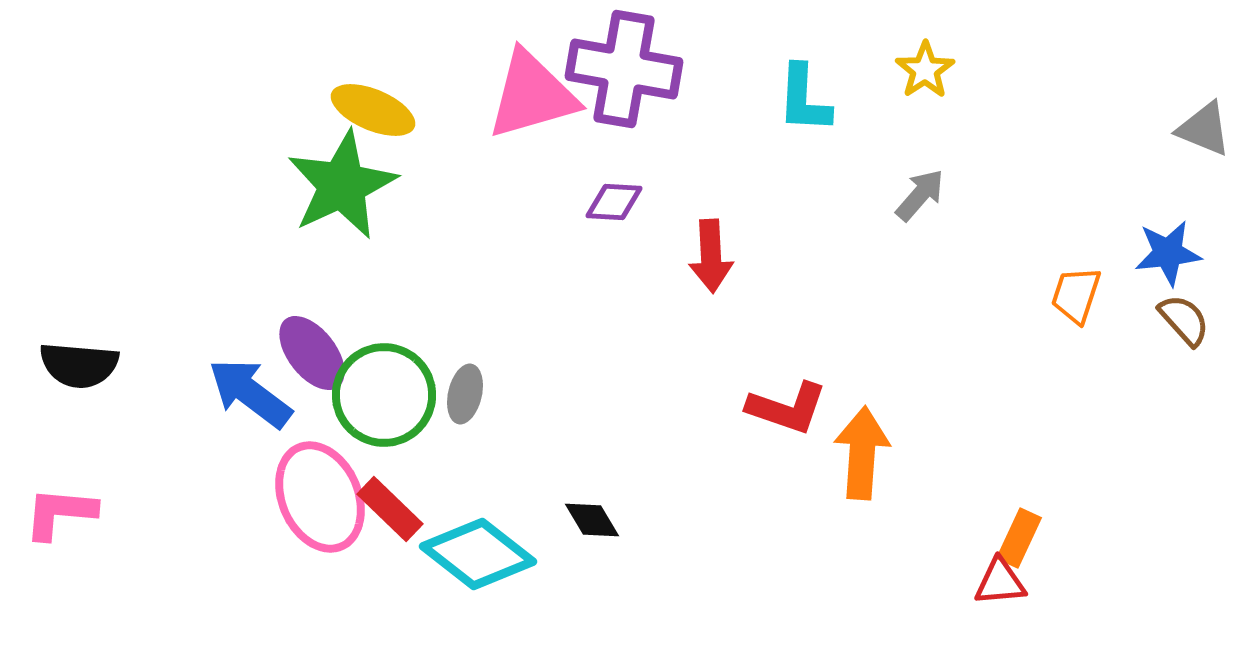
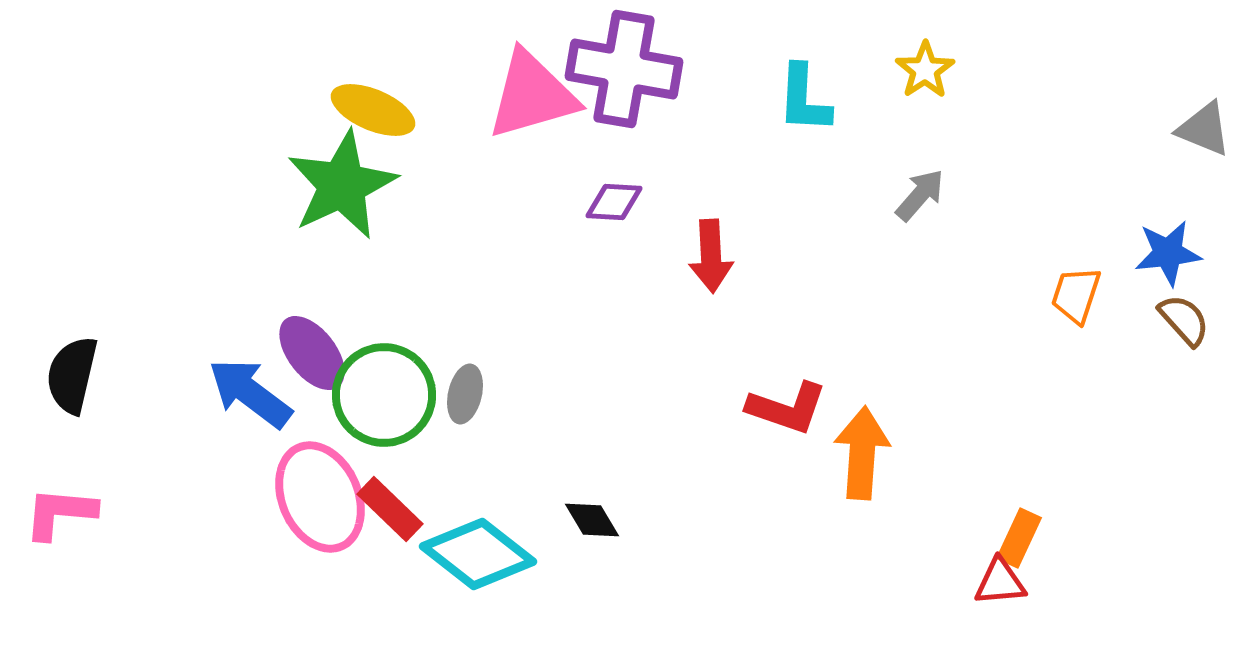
black semicircle: moved 7 px left, 10 px down; rotated 98 degrees clockwise
